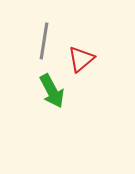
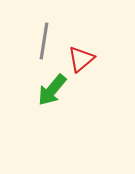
green arrow: moved 1 px up; rotated 68 degrees clockwise
